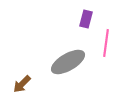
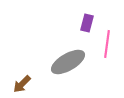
purple rectangle: moved 1 px right, 4 px down
pink line: moved 1 px right, 1 px down
